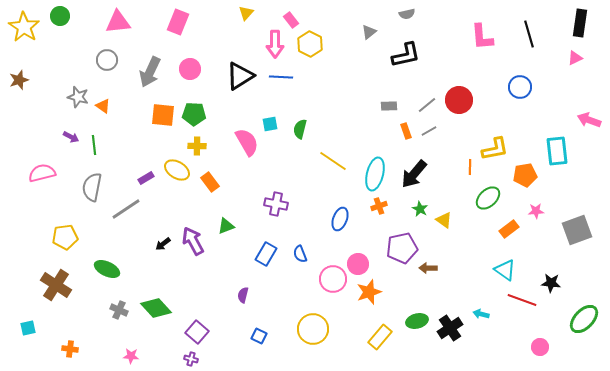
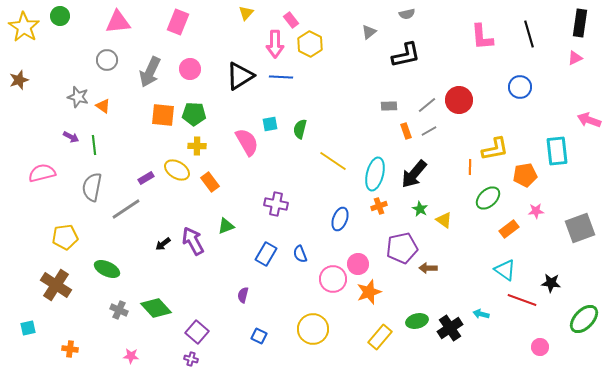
gray square at (577, 230): moved 3 px right, 2 px up
